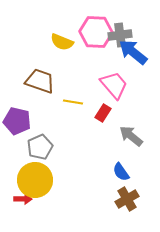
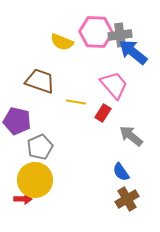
yellow line: moved 3 px right
